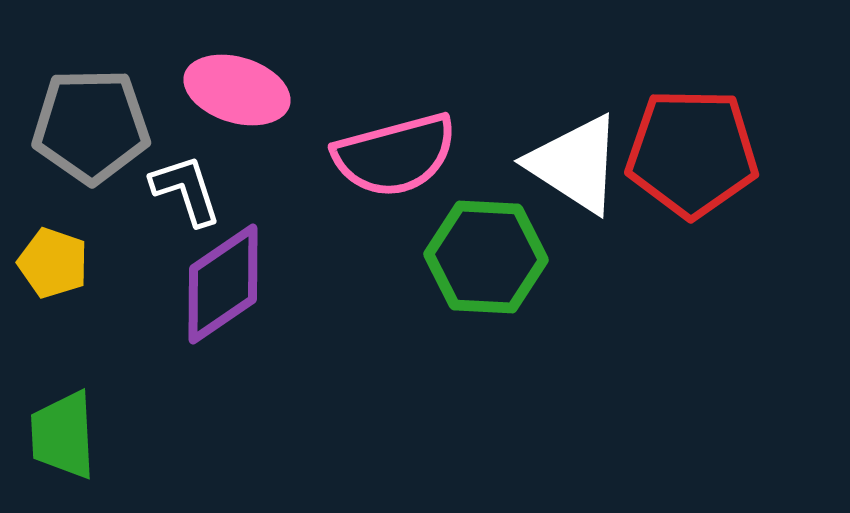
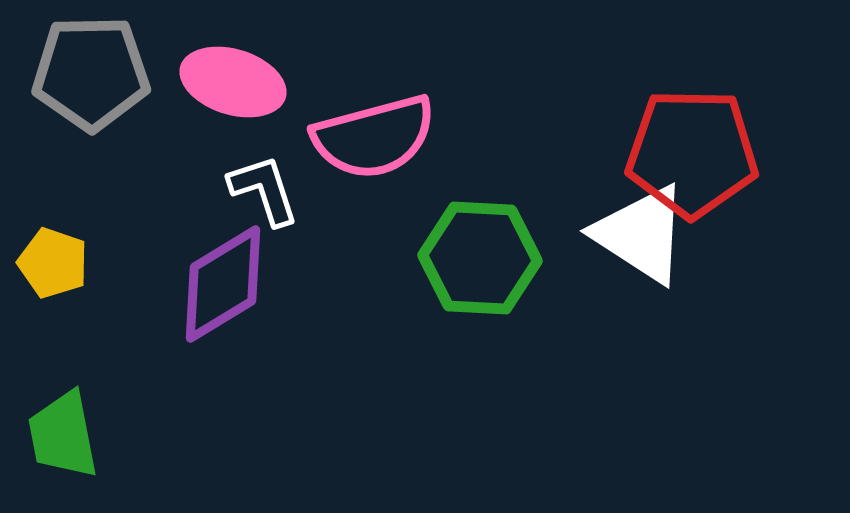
pink ellipse: moved 4 px left, 8 px up
gray pentagon: moved 53 px up
pink semicircle: moved 21 px left, 18 px up
white triangle: moved 66 px right, 70 px down
white L-shape: moved 78 px right
green hexagon: moved 6 px left, 1 px down
purple diamond: rotated 3 degrees clockwise
green trapezoid: rotated 8 degrees counterclockwise
